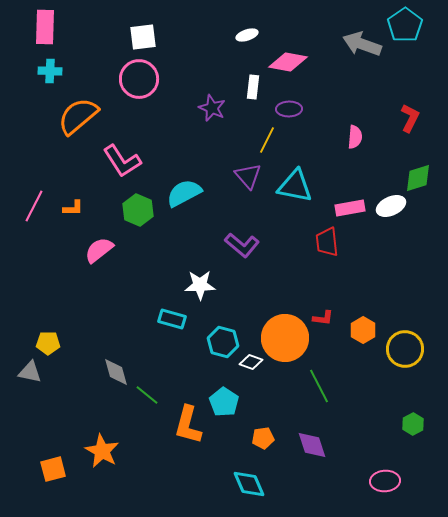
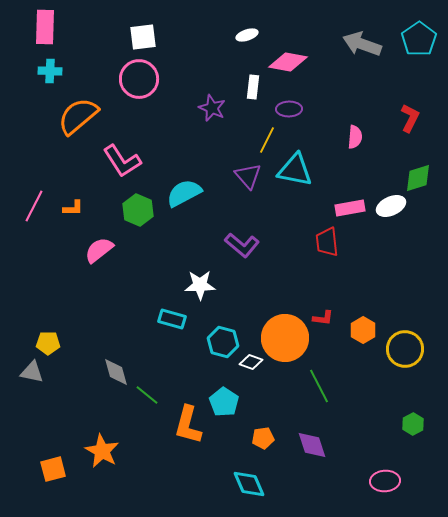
cyan pentagon at (405, 25): moved 14 px right, 14 px down
cyan triangle at (295, 186): moved 16 px up
gray triangle at (30, 372): moved 2 px right
